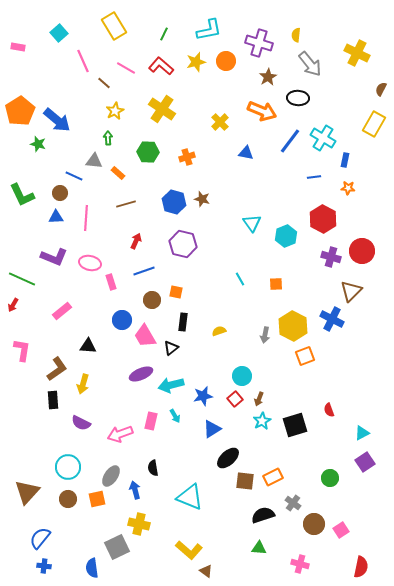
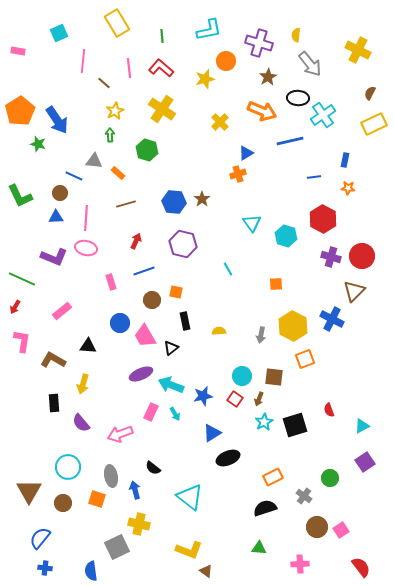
yellow rectangle at (114, 26): moved 3 px right, 3 px up
cyan square at (59, 33): rotated 18 degrees clockwise
green line at (164, 34): moved 2 px left, 2 px down; rotated 32 degrees counterclockwise
pink rectangle at (18, 47): moved 4 px down
yellow cross at (357, 53): moved 1 px right, 3 px up
pink line at (83, 61): rotated 30 degrees clockwise
yellow star at (196, 62): moved 9 px right, 17 px down
red L-shape at (161, 66): moved 2 px down
pink line at (126, 68): moved 3 px right; rotated 54 degrees clockwise
brown semicircle at (381, 89): moved 11 px left, 4 px down
blue arrow at (57, 120): rotated 16 degrees clockwise
yellow rectangle at (374, 124): rotated 35 degrees clockwise
green arrow at (108, 138): moved 2 px right, 3 px up
cyan cross at (323, 138): moved 23 px up; rotated 25 degrees clockwise
blue line at (290, 141): rotated 40 degrees clockwise
green hexagon at (148, 152): moved 1 px left, 2 px up; rotated 15 degrees clockwise
blue triangle at (246, 153): rotated 42 degrees counterclockwise
orange cross at (187, 157): moved 51 px right, 17 px down
green L-shape at (22, 195): moved 2 px left, 1 px down
brown star at (202, 199): rotated 21 degrees clockwise
blue hexagon at (174, 202): rotated 10 degrees counterclockwise
cyan hexagon at (286, 236): rotated 20 degrees counterclockwise
red circle at (362, 251): moved 5 px down
pink ellipse at (90, 263): moved 4 px left, 15 px up
cyan line at (240, 279): moved 12 px left, 10 px up
brown triangle at (351, 291): moved 3 px right
red arrow at (13, 305): moved 2 px right, 2 px down
blue circle at (122, 320): moved 2 px left, 3 px down
black rectangle at (183, 322): moved 2 px right, 1 px up; rotated 18 degrees counterclockwise
yellow semicircle at (219, 331): rotated 16 degrees clockwise
gray arrow at (265, 335): moved 4 px left
pink L-shape at (22, 350): moved 9 px up
orange square at (305, 356): moved 3 px down
brown L-shape at (57, 369): moved 4 px left, 9 px up; rotated 115 degrees counterclockwise
cyan arrow at (171, 385): rotated 35 degrees clockwise
red square at (235, 399): rotated 14 degrees counterclockwise
black rectangle at (53, 400): moved 1 px right, 3 px down
cyan arrow at (175, 416): moved 2 px up
pink rectangle at (151, 421): moved 9 px up; rotated 12 degrees clockwise
cyan star at (262, 421): moved 2 px right, 1 px down
purple semicircle at (81, 423): rotated 24 degrees clockwise
blue triangle at (212, 429): moved 4 px down
cyan triangle at (362, 433): moved 7 px up
black ellipse at (228, 458): rotated 20 degrees clockwise
black semicircle at (153, 468): rotated 42 degrees counterclockwise
gray ellipse at (111, 476): rotated 45 degrees counterclockwise
brown square at (245, 481): moved 29 px right, 104 px up
brown triangle at (27, 492): moved 2 px right, 1 px up; rotated 12 degrees counterclockwise
cyan triangle at (190, 497): rotated 16 degrees clockwise
brown circle at (68, 499): moved 5 px left, 4 px down
orange square at (97, 499): rotated 30 degrees clockwise
gray cross at (293, 503): moved 11 px right, 7 px up
black semicircle at (263, 515): moved 2 px right, 7 px up
brown circle at (314, 524): moved 3 px right, 3 px down
yellow L-shape at (189, 550): rotated 20 degrees counterclockwise
pink cross at (300, 564): rotated 18 degrees counterclockwise
blue cross at (44, 566): moved 1 px right, 2 px down
red semicircle at (361, 567): rotated 50 degrees counterclockwise
blue semicircle at (92, 568): moved 1 px left, 3 px down
